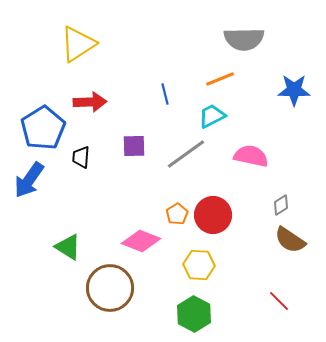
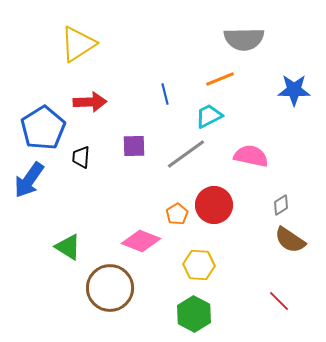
cyan trapezoid: moved 3 px left
red circle: moved 1 px right, 10 px up
